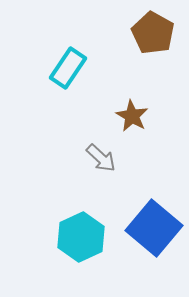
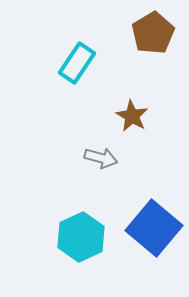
brown pentagon: rotated 12 degrees clockwise
cyan rectangle: moved 9 px right, 5 px up
gray arrow: rotated 28 degrees counterclockwise
